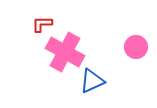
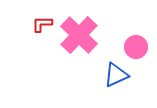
pink cross: moved 14 px right, 17 px up; rotated 15 degrees clockwise
blue triangle: moved 24 px right, 6 px up
